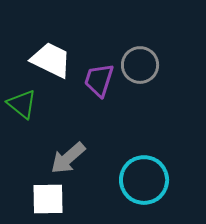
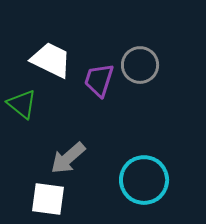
white square: rotated 9 degrees clockwise
